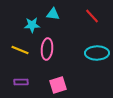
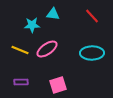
pink ellipse: rotated 50 degrees clockwise
cyan ellipse: moved 5 px left
